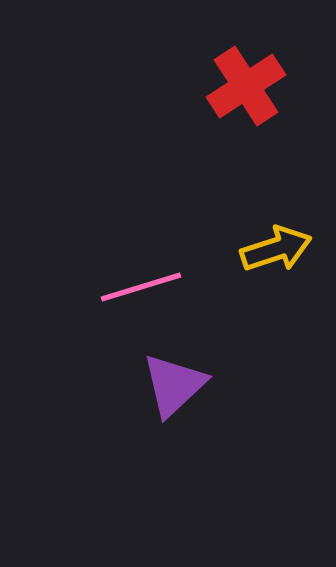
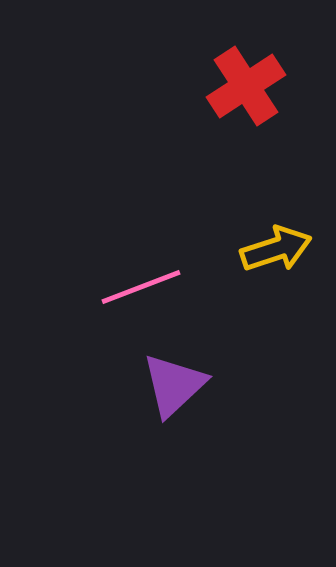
pink line: rotated 4 degrees counterclockwise
